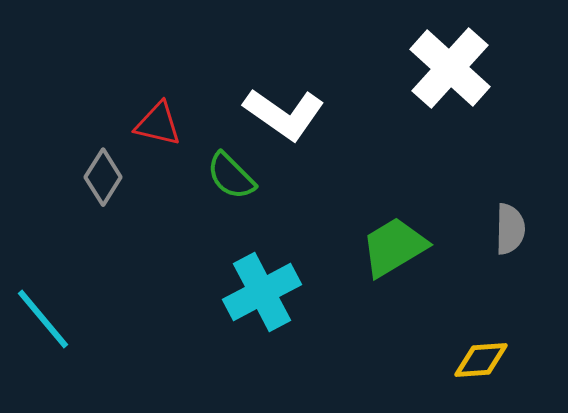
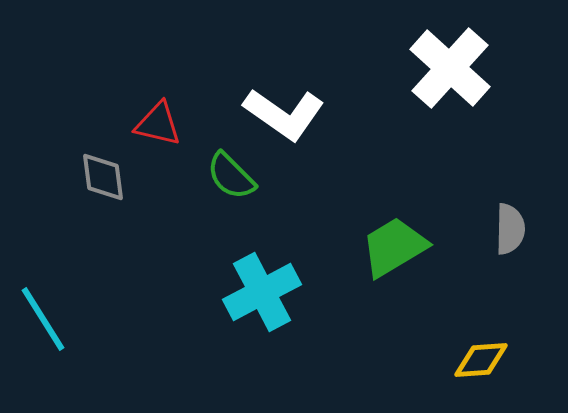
gray diamond: rotated 40 degrees counterclockwise
cyan line: rotated 8 degrees clockwise
